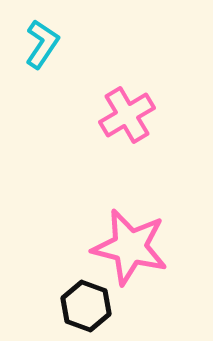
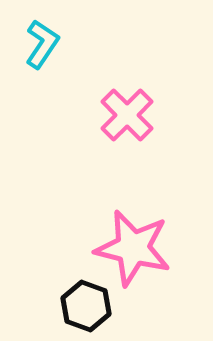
pink cross: rotated 14 degrees counterclockwise
pink star: moved 3 px right, 1 px down
